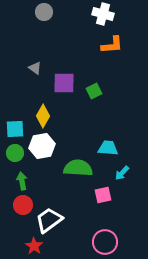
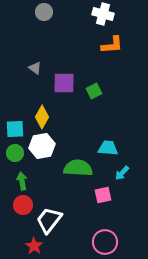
yellow diamond: moved 1 px left, 1 px down
white trapezoid: rotated 16 degrees counterclockwise
